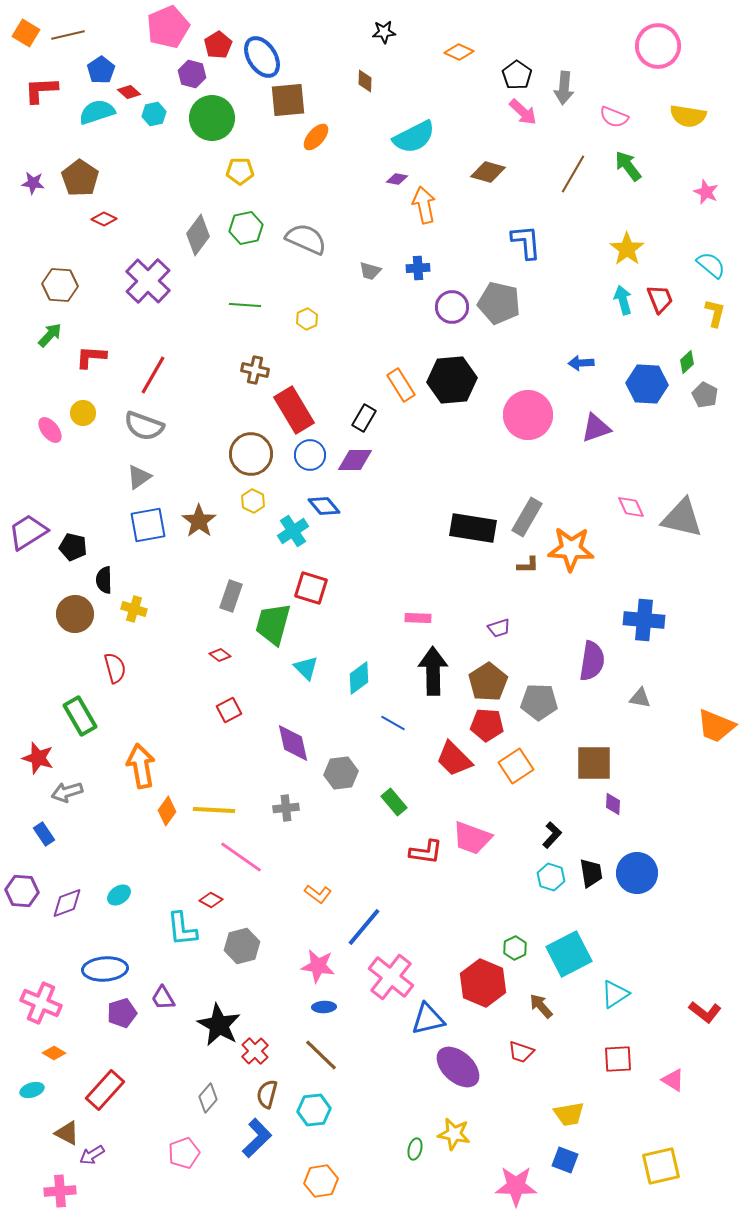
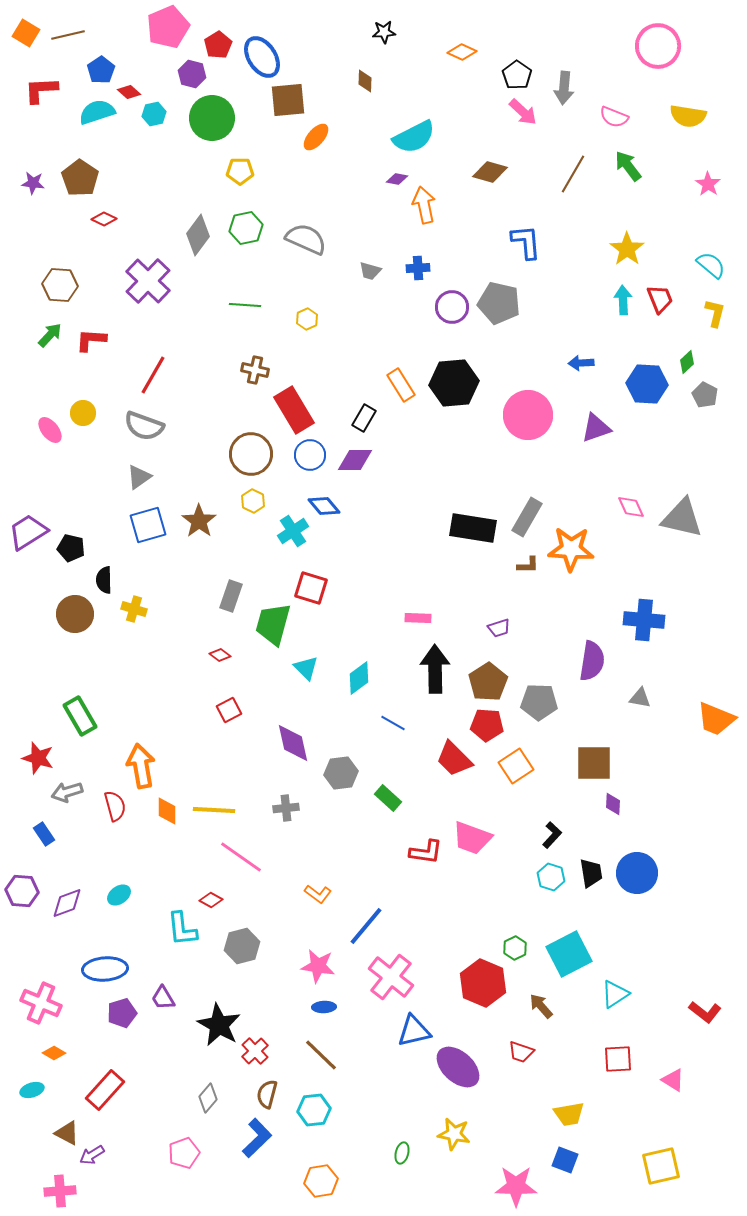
orange diamond at (459, 52): moved 3 px right
brown diamond at (488, 172): moved 2 px right
pink star at (706, 192): moved 2 px right, 8 px up; rotated 10 degrees clockwise
cyan arrow at (623, 300): rotated 12 degrees clockwise
red L-shape at (91, 357): moved 17 px up
black hexagon at (452, 380): moved 2 px right, 3 px down
blue square at (148, 525): rotated 6 degrees counterclockwise
black pentagon at (73, 547): moved 2 px left, 1 px down
red semicircle at (115, 668): moved 138 px down
black arrow at (433, 671): moved 2 px right, 2 px up
orange trapezoid at (716, 726): moved 7 px up
green rectangle at (394, 802): moved 6 px left, 4 px up; rotated 8 degrees counterclockwise
orange diamond at (167, 811): rotated 36 degrees counterclockwise
blue line at (364, 927): moved 2 px right, 1 px up
blue triangle at (428, 1019): moved 14 px left, 12 px down
green ellipse at (415, 1149): moved 13 px left, 4 px down
